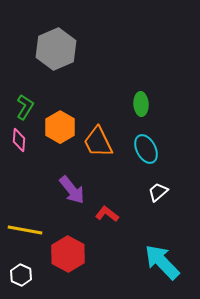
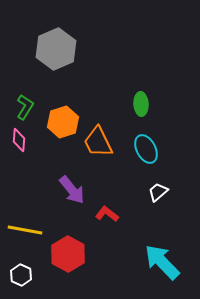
orange hexagon: moved 3 px right, 5 px up; rotated 12 degrees clockwise
